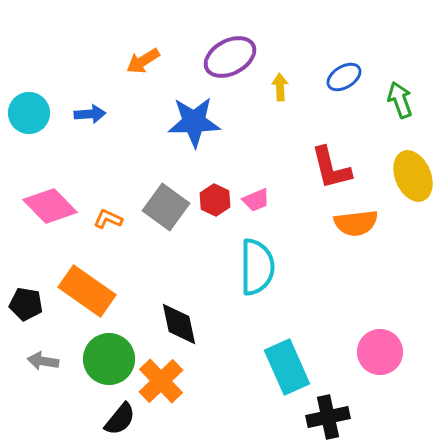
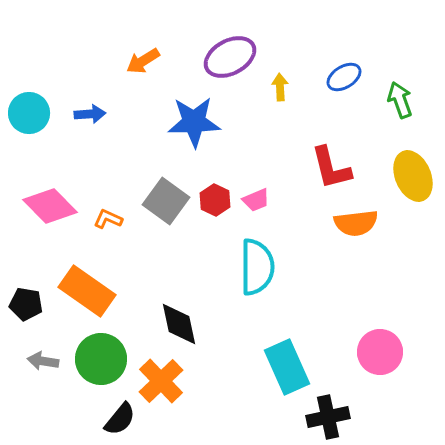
gray square: moved 6 px up
green circle: moved 8 px left
